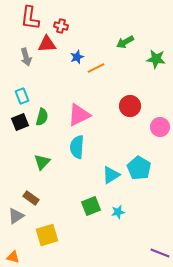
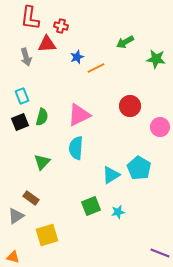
cyan semicircle: moved 1 px left, 1 px down
